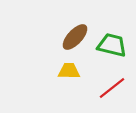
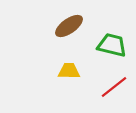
brown ellipse: moved 6 px left, 11 px up; rotated 12 degrees clockwise
red line: moved 2 px right, 1 px up
